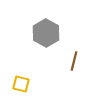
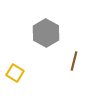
yellow square: moved 6 px left, 11 px up; rotated 18 degrees clockwise
